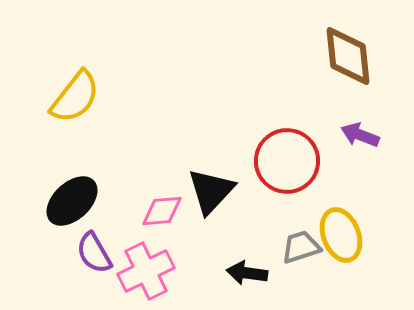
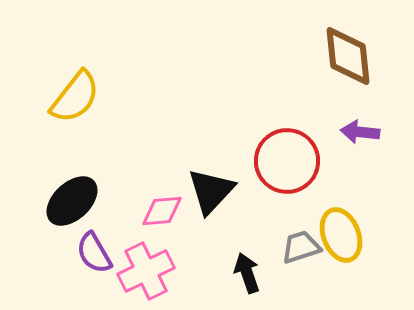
purple arrow: moved 3 px up; rotated 15 degrees counterclockwise
black arrow: rotated 63 degrees clockwise
